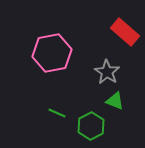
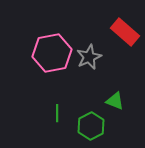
gray star: moved 18 px left, 15 px up; rotated 15 degrees clockwise
green line: rotated 66 degrees clockwise
